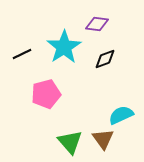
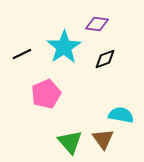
pink pentagon: rotated 8 degrees counterclockwise
cyan semicircle: rotated 35 degrees clockwise
